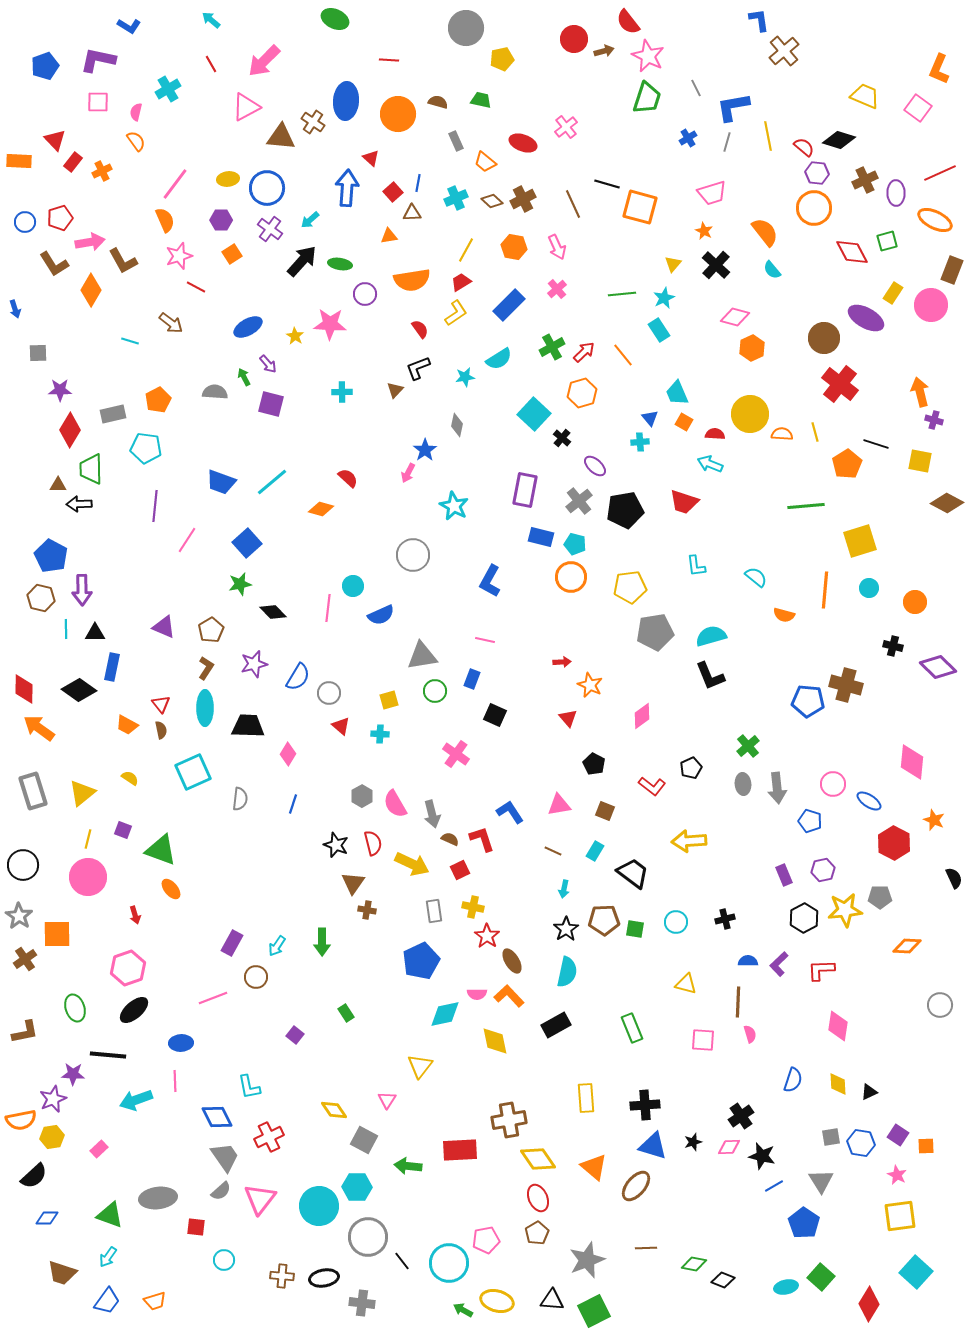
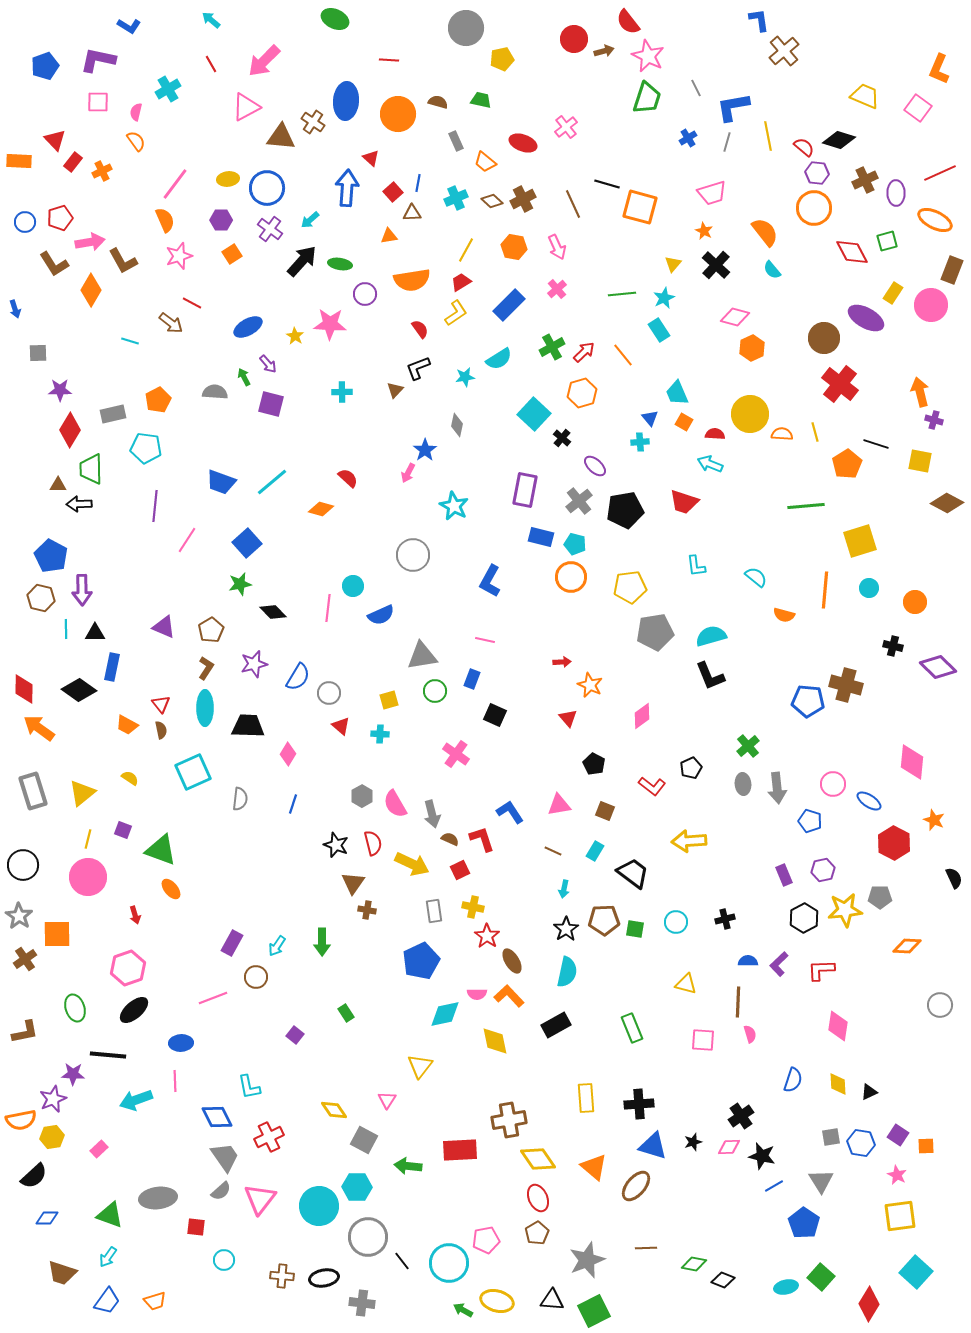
red line at (196, 287): moved 4 px left, 16 px down
black cross at (645, 1105): moved 6 px left, 1 px up
